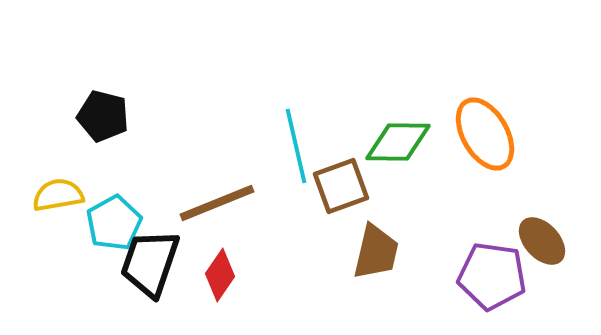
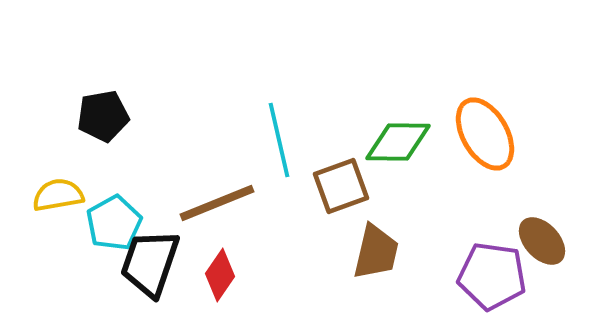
black pentagon: rotated 24 degrees counterclockwise
cyan line: moved 17 px left, 6 px up
